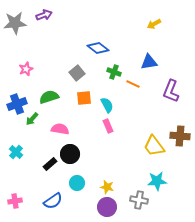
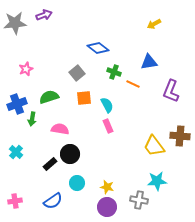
green arrow: rotated 32 degrees counterclockwise
